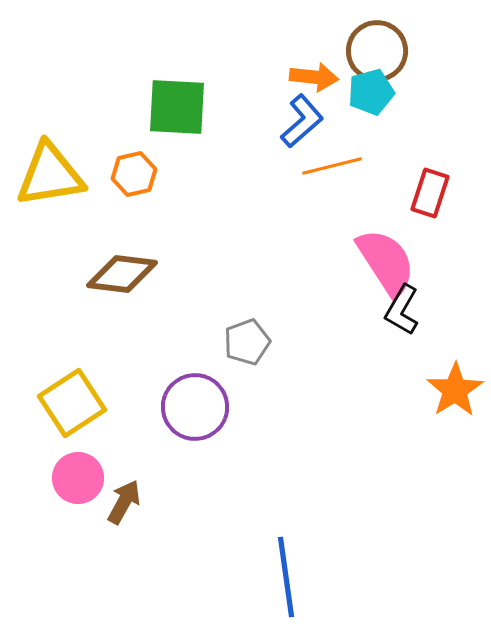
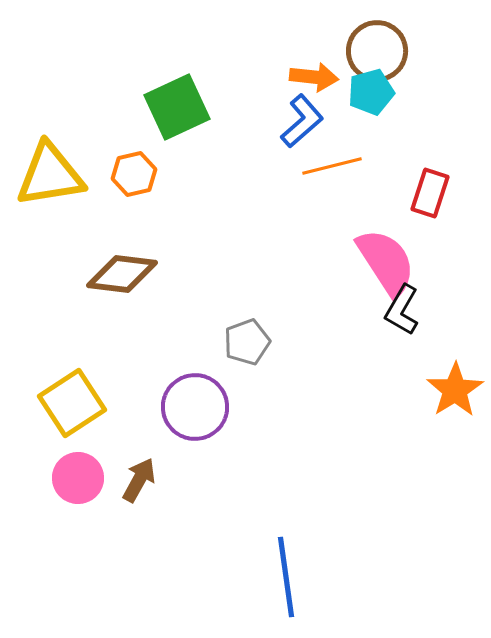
green square: rotated 28 degrees counterclockwise
brown arrow: moved 15 px right, 22 px up
